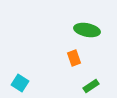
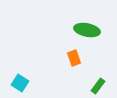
green rectangle: moved 7 px right; rotated 21 degrees counterclockwise
